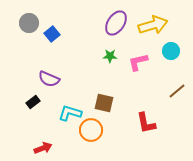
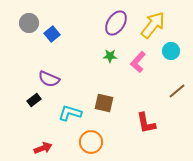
yellow arrow: rotated 36 degrees counterclockwise
pink L-shape: rotated 35 degrees counterclockwise
black rectangle: moved 1 px right, 2 px up
orange circle: moved 12 px down
